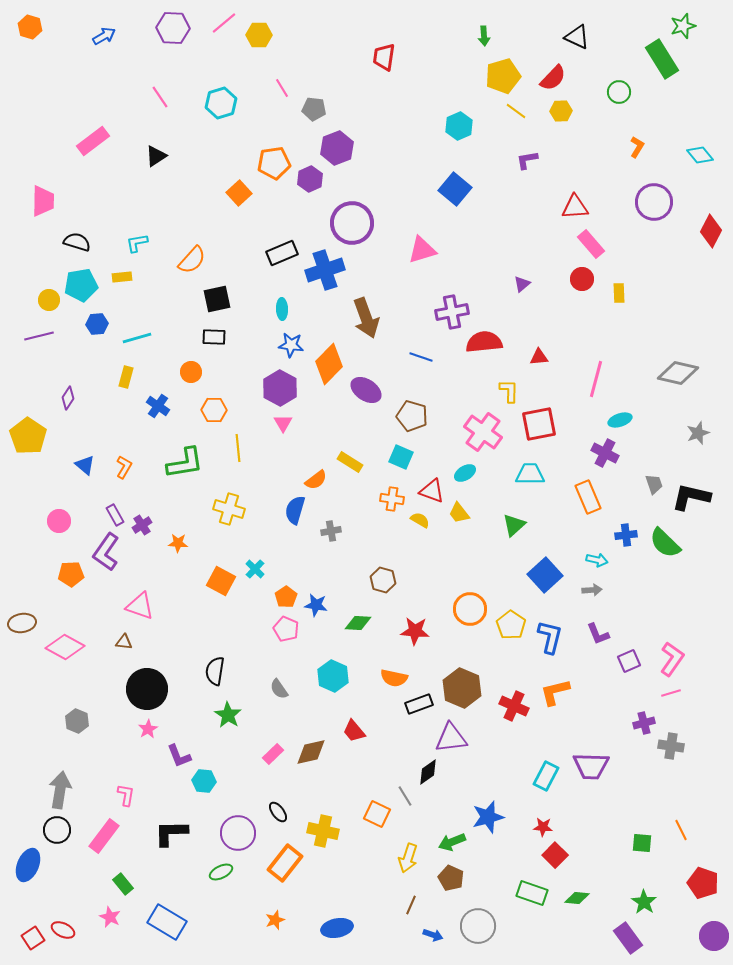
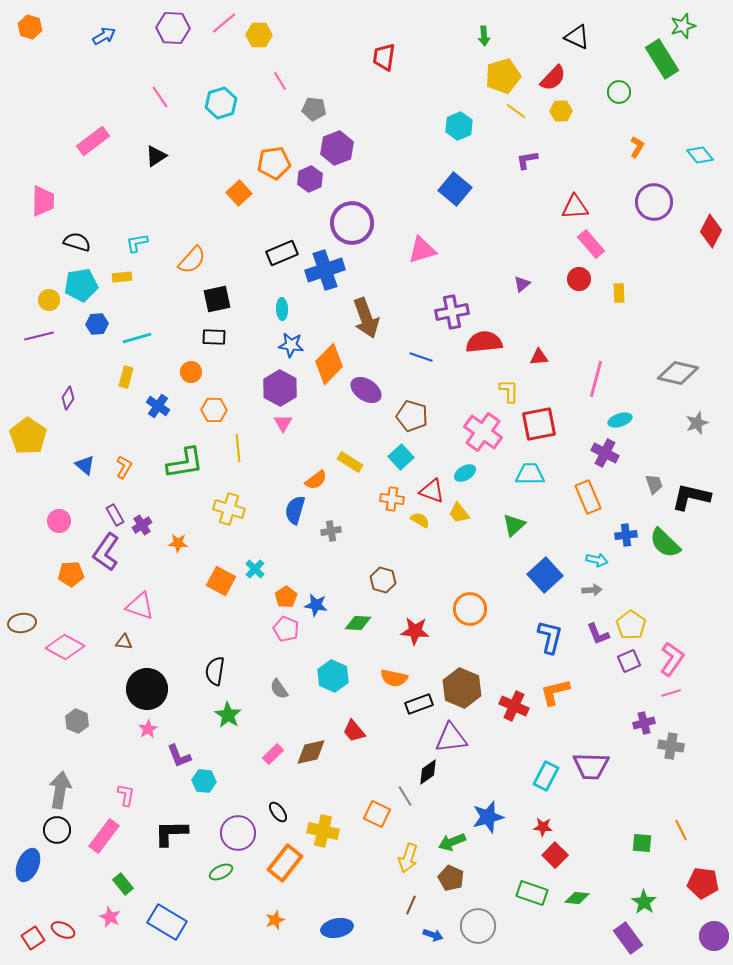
pink line at (282, 88): moved 2 px left, 7 px up
red circle at (582, 279): moved 3 px left
gray star at (698, 433): moved 1 px left, 10 px up
cyan square at (401, 457): rotated 25 degrees clockwise
yellow pentagon at (511, 625): moved 120 px right
red pentagon at (703, 883): rotated 12 degrees counterclockwise
